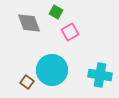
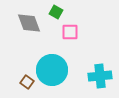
pink square: rotated 30 degrees clockwise
cyan cross: moved 1 px down; rotated 15 degrees counterclockwise
